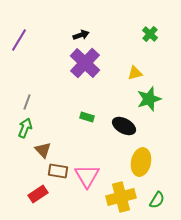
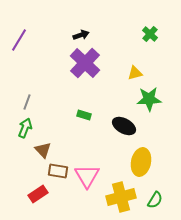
green star: rotated 15 degrees clockwise
green rectangle: moved 3 px left, 2 px up
green semicircle: moved 2 px left
